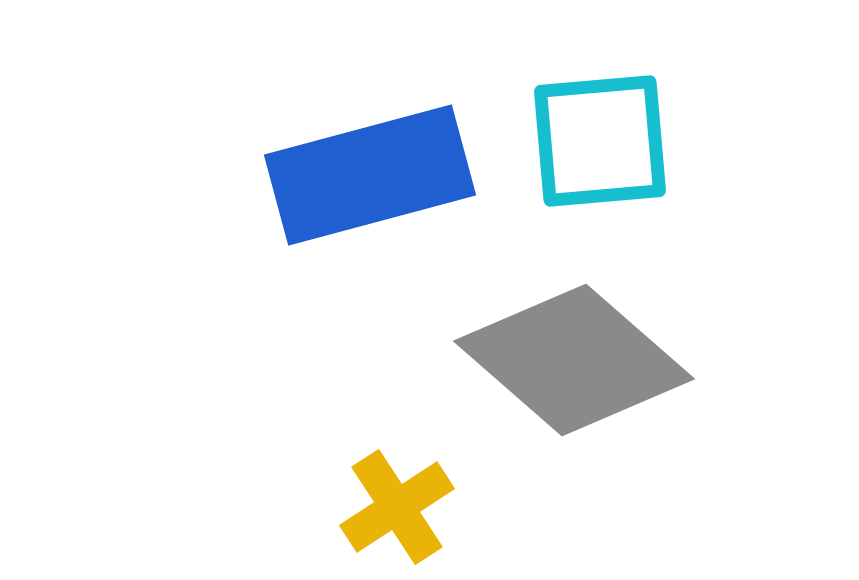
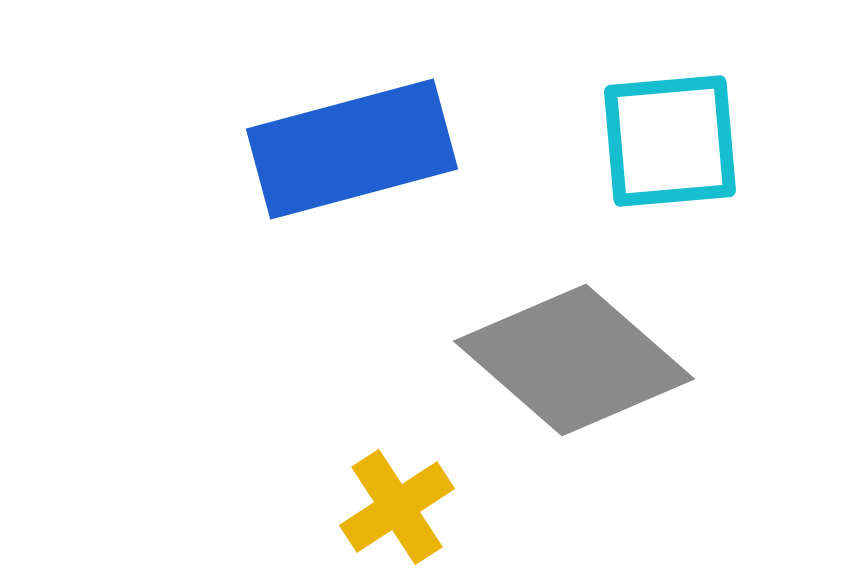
cyan square: moved 70 px right
blue rectangle: moved 18 px left, 26 px up
